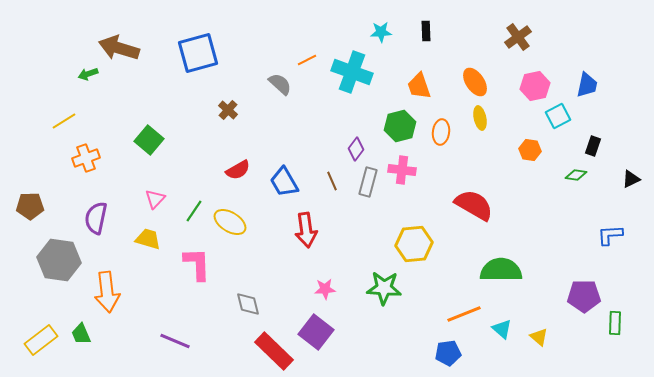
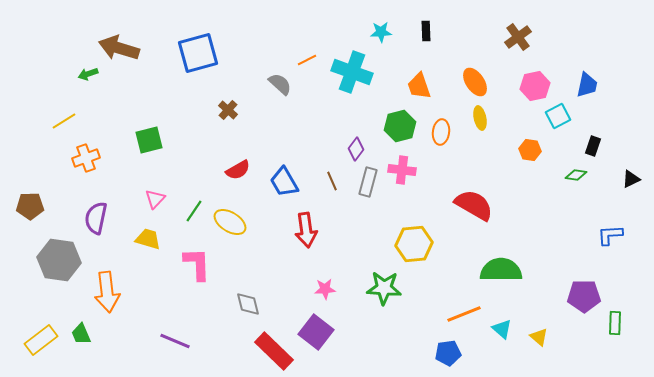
green square at (149, 140): rotated 36 degrees clockwise
